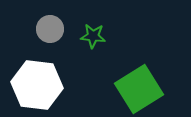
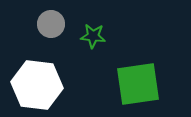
gray circle: moved 1 px right, 5 px up
green square: moved 1 px left, 5 px up; rotated 24 degrees clockwise
